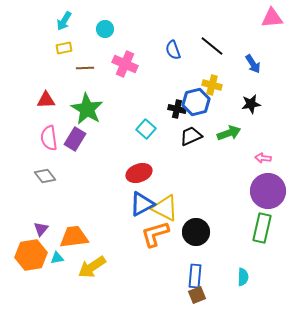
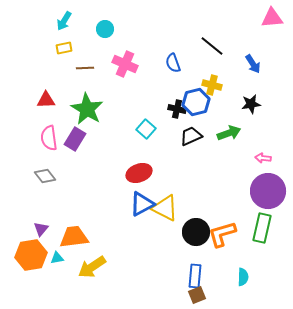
blue semicircle: moved 13 px down
orange L-shape: moved 67 px right
